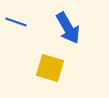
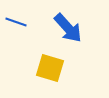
blue arrow: rotated 12 degrees counterclockwise
